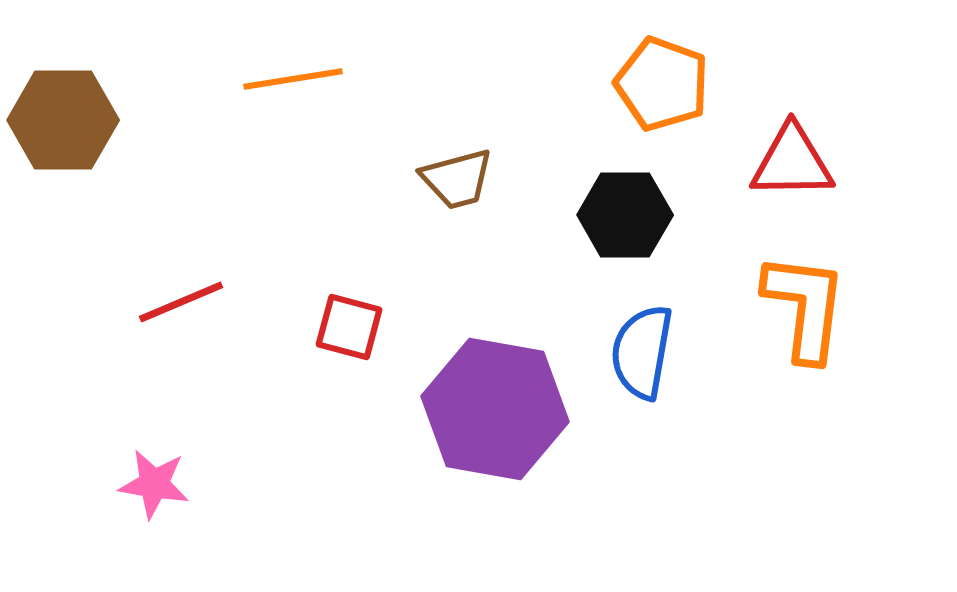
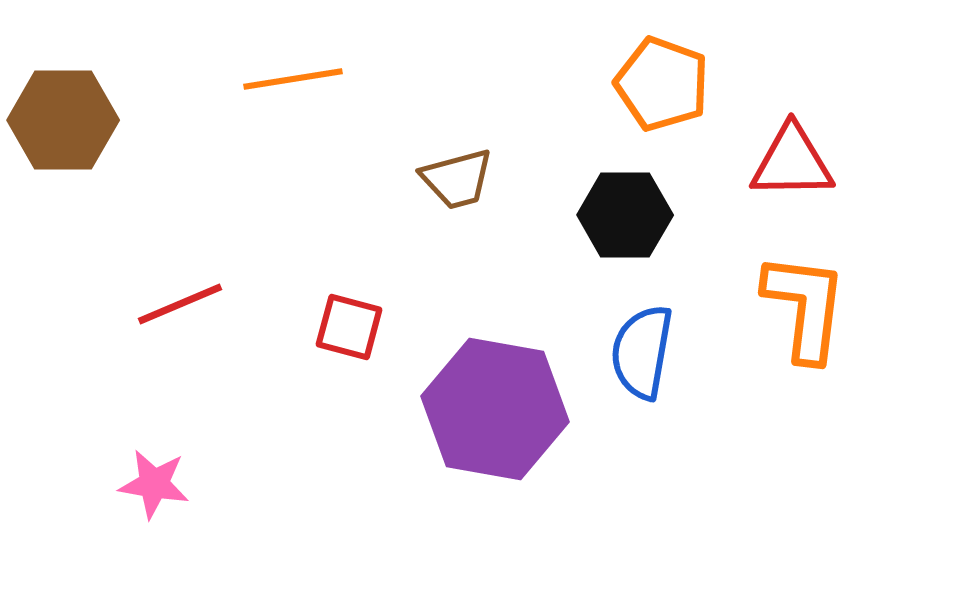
red line: moved 1 px left, 2 px down
